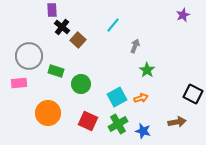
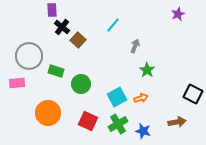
purple star: moved 5 px left, 1 px up
pink rectangle: moved 2 px left
